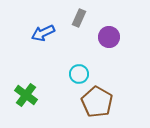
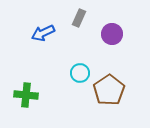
purple circle: moved 3 px right, 3 px up
cyan circle: moved 1 px right, 1 px up
green cross: rotated 30 degrees counterclockwise
brown pentagon: moved 12 px right, 12 px up; rotated 8 degrees clockwise
